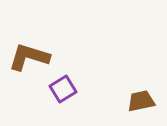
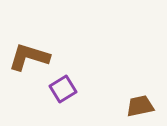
brown trapezoid: moved 1 px left, 5 px down
